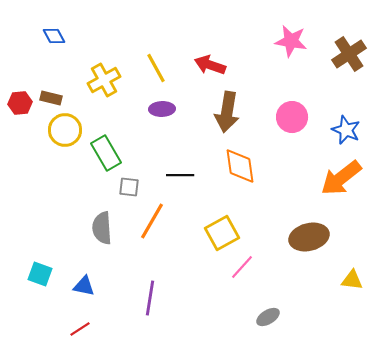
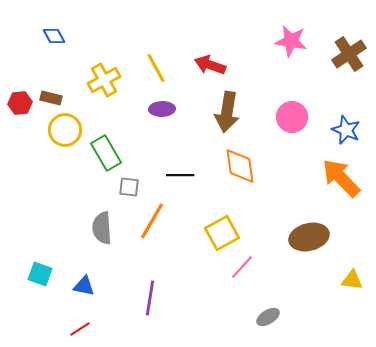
orange arrow: rotated 84 degrees clockwise
